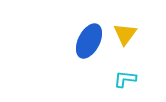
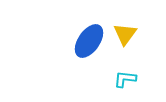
blue ellipse: rotated 8 degrees clockwise
